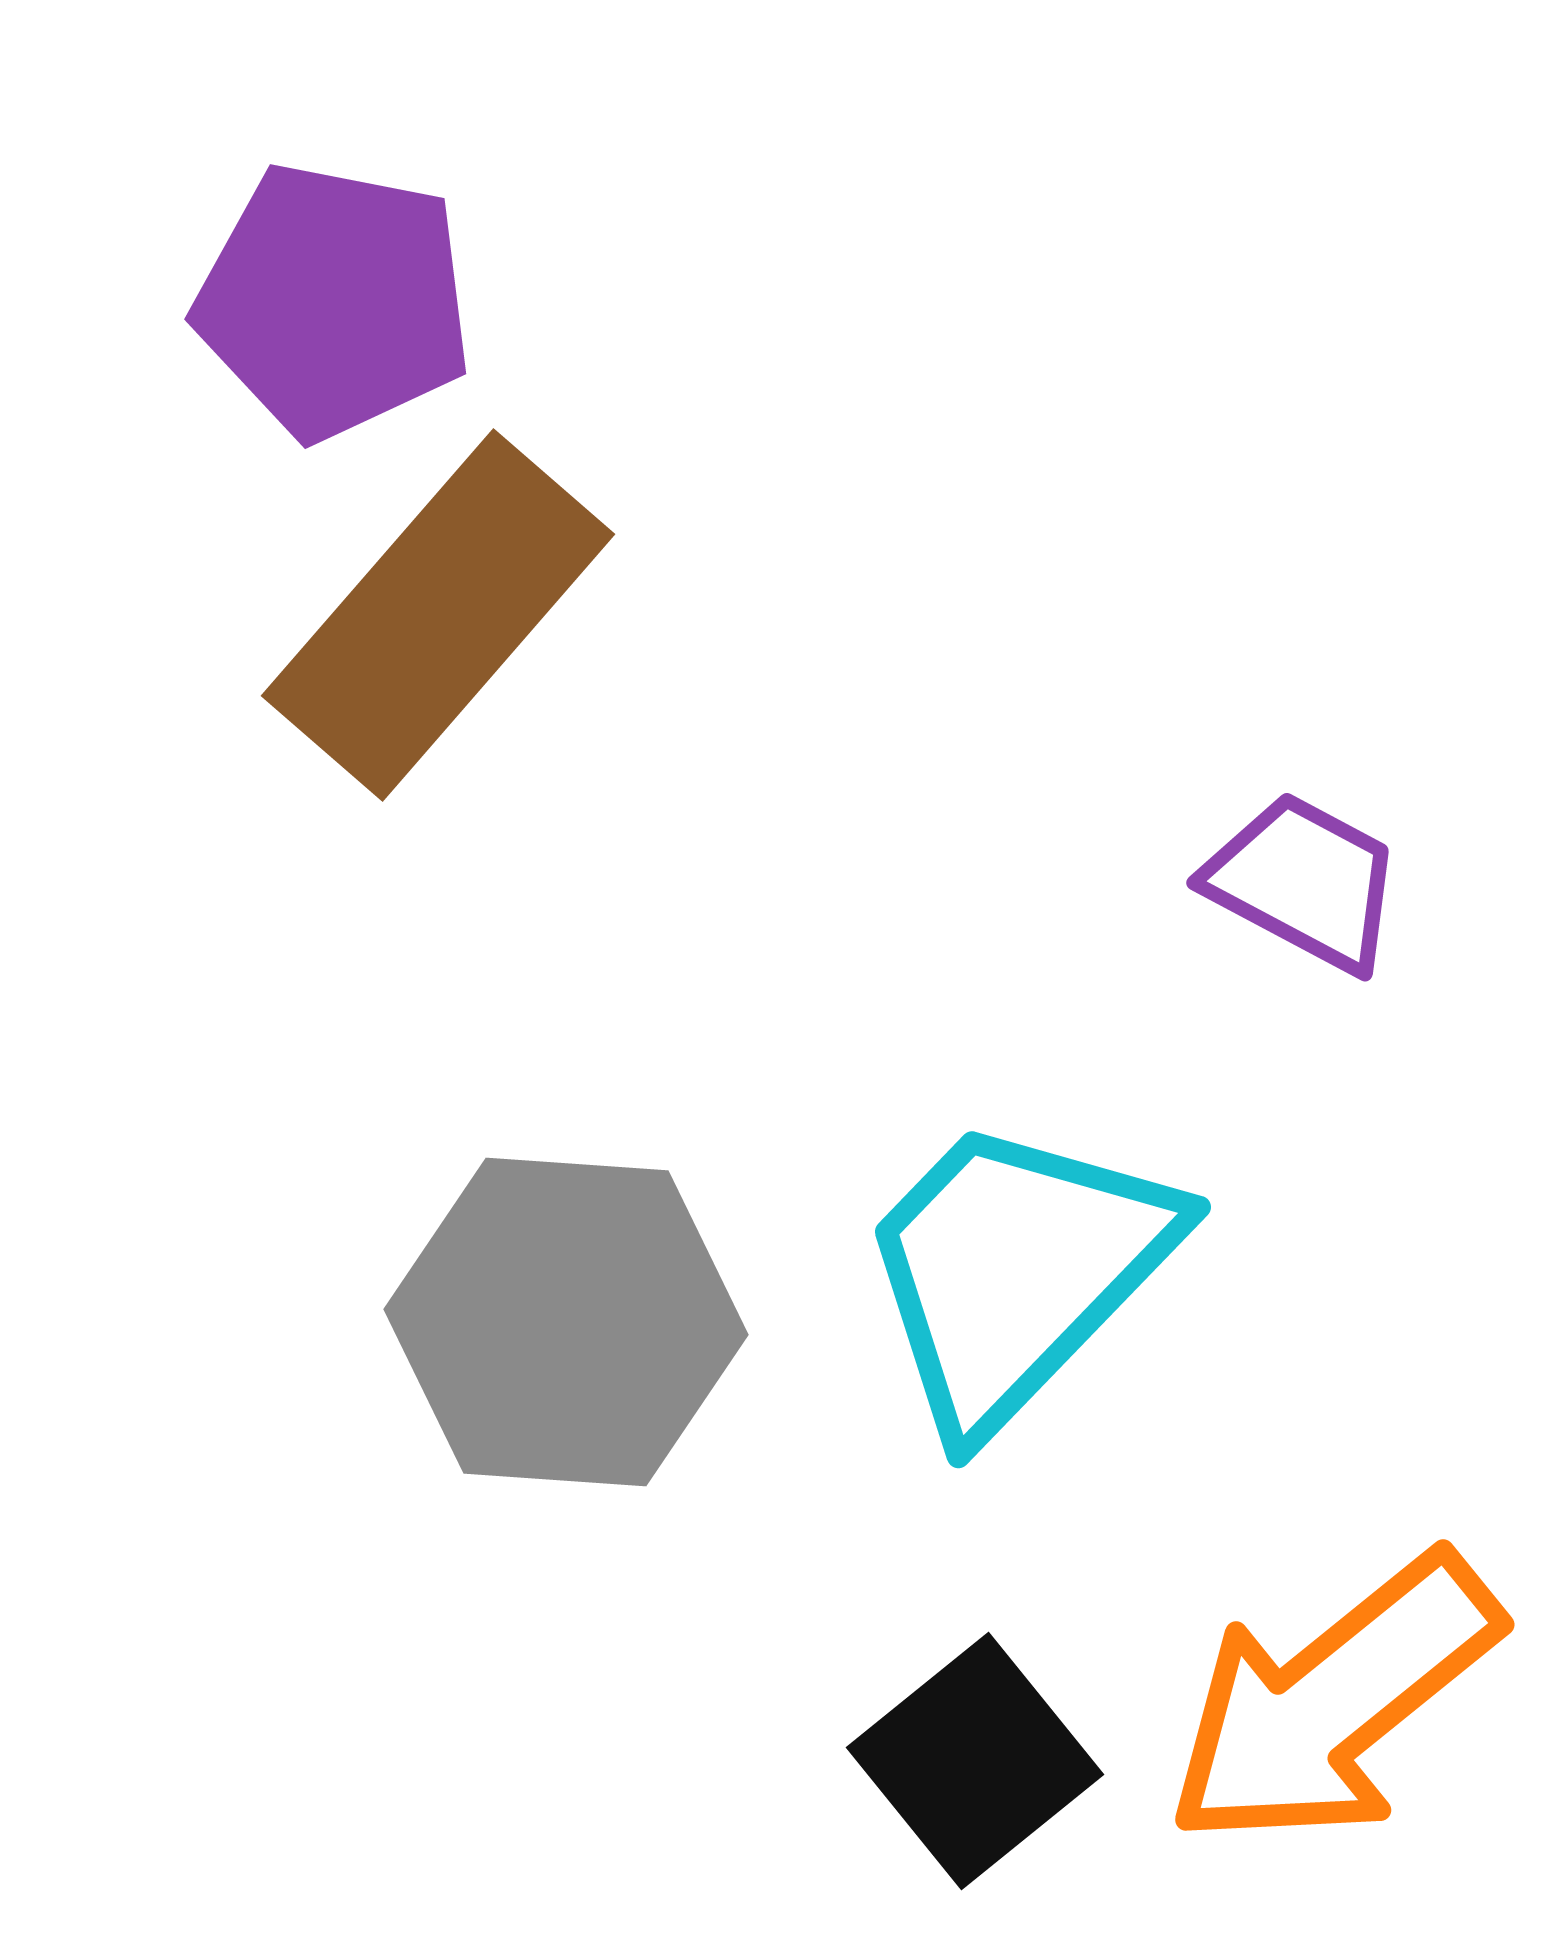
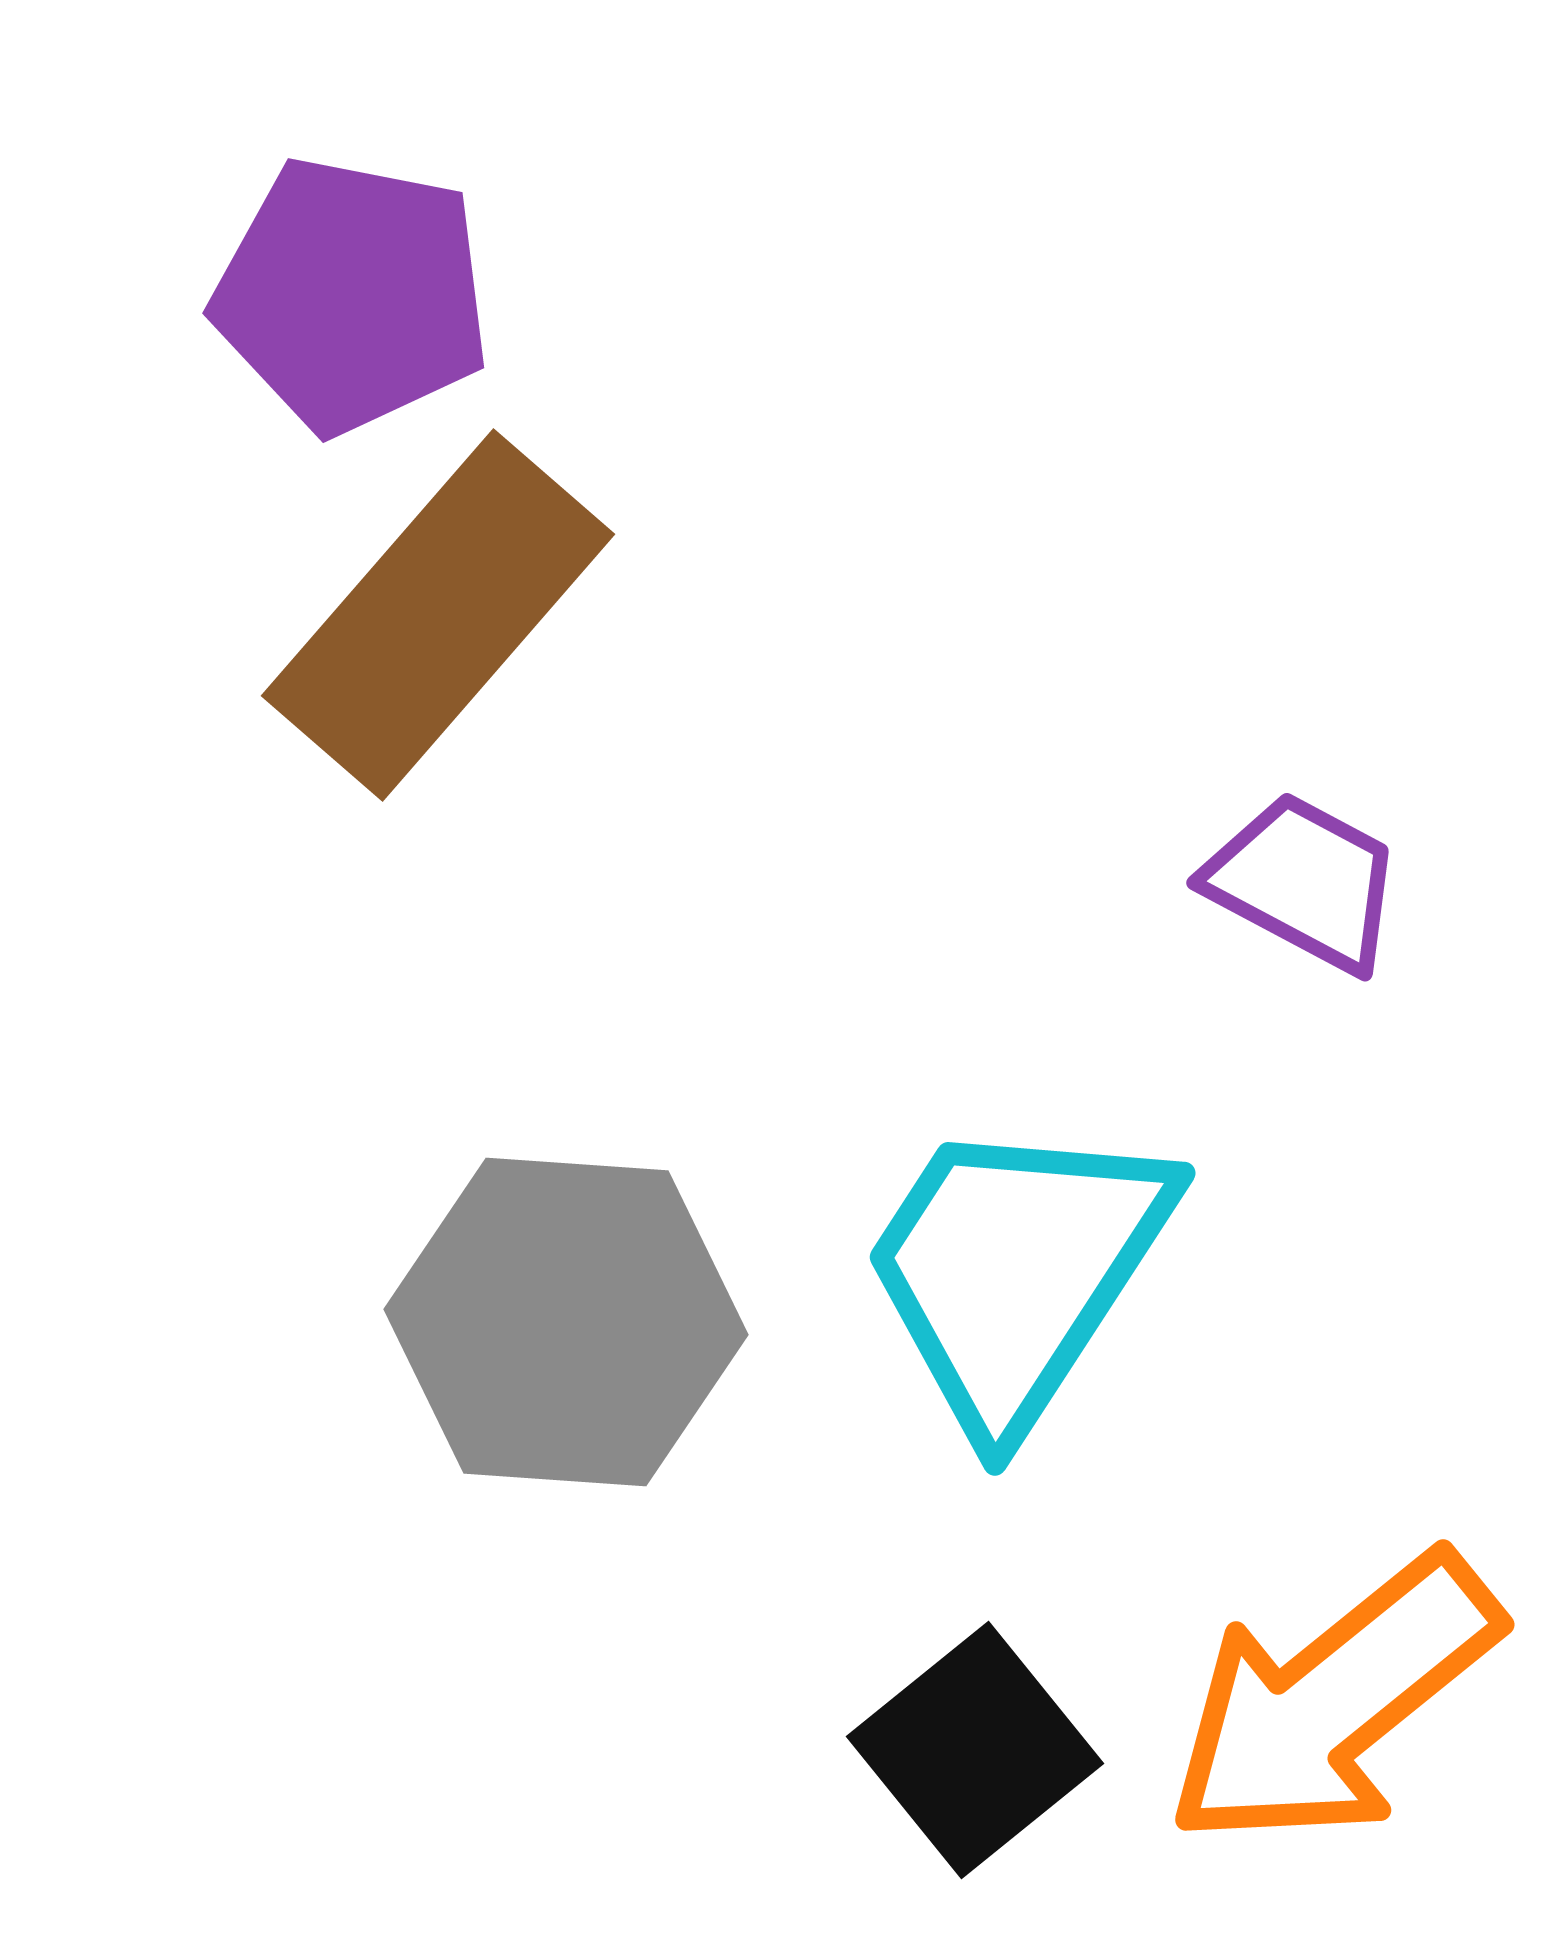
purple pentagon: moved 18 px right, 6 px up
cyan trapezoid: rotated 11 degrees counterclockwise
black square: moved 11 px up
